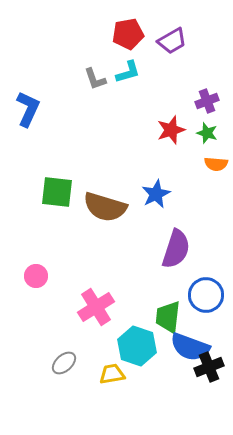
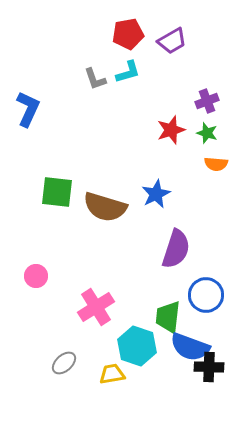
black cross: rotated 24 degrees clockwise
